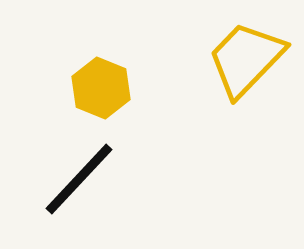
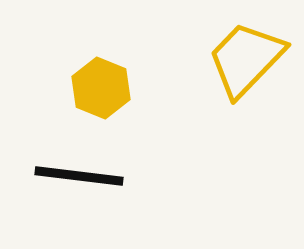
black line: moved 3 px up; rotated 54 degrees clockwise
